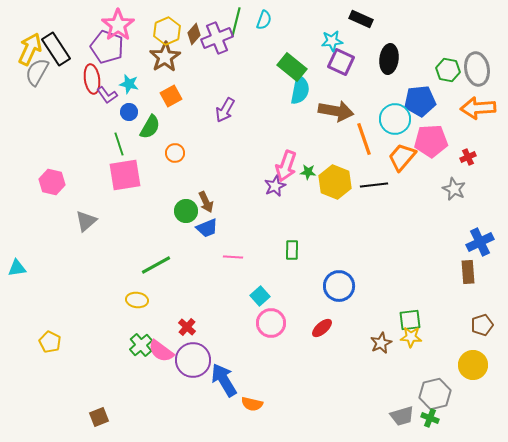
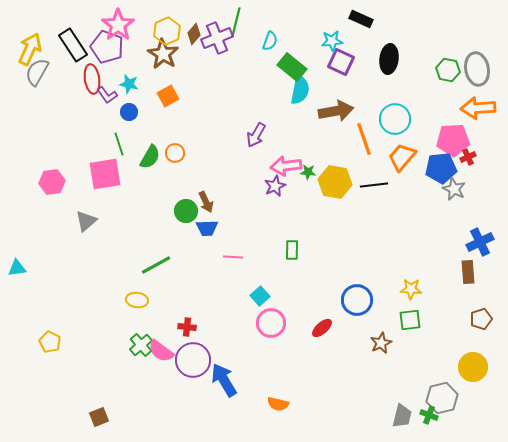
cyan semicircle at (264, 20): moved 6 px right, 21 px down
black rectangle at (56, 49): moved 17 px right, 4 px up
brown star at (165, 57): moved 2 px left, 3 px up; rotated 8 degrees counterclockwise
orange square at (171, 96): moved 3 px left
blue pentagon at (420, 101): moved 21 px right, 67 px down
purple arrow at (225, 110): moved 31 px right, 25 px down
brown arrow at (336, 111): rotated 20 degrees counterclockwise
green semicircle at (150, 127): moved 30 px down
pink pentagon at (431, 141): moved 22 px right, 1 px up
pink arrow at (286, 166): rotated 64 degrees clockwise
pink square at (125, 175): moved 20 px left, 1 px up
pink hexagon at (52, 182): rotated 20 degrees counterclockwise
yellow hexagon at (335, 182): rotated 12 degrees counterclockwise
blue trapezoid at (207, 228): rotated 20 degrees clockwise
blue circle at (339, 286): moved 18 px right, 14 px down
brown pentagon at (482, 325): moved 1 px left, 6 px up
red cross at (187, 327): rotated 36 degrees counterclockwise
yellow star at (411, 337): moved 48 px up
yellow circle at (473, 365): moved 2 px down
gray hexagon at (435, 394): moved 7 px right, 4 px down
orange semicircle at (252, 404): moved 26 px right
gray trapezoid at (402, 416): rotated 60 degrees counterclockwise
green cross at (430, 418): moved 1 px left, 3 px up
